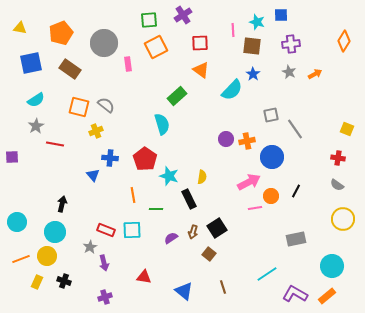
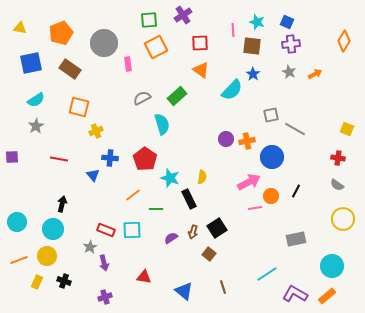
blue square at (281, 15): moved 6 px right, 7 px down; rotated 24 degrees clockwise
gray semicircle at (106, 105): moved 36 px right, 7 px up; rotated 66 degrees counterclockwise
gray line at (295, 129): rotated 25 degrees counterclockwise
red line at (55, 144): moved 4 px right, 15 px down
cyan star at (169, 176): moved 1 px right, 2 px down
orange line at (133, 195): rotated 63 degrees clockwise
cyan circle at (55, 232): moved 2 px left, 3 px up
orange line at (21, 259): moved 2 px left, 1 px down
